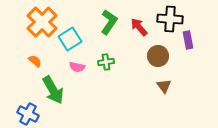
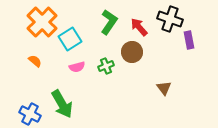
black cross: rotated 15 degrees clockwise
purple rectangle: moved 1 px right
brown circle: moved 26 px left, 4 px up
green cross: moved 4 px down; rotated 14 degrees counterclockwise
pink semicircle: rotated 28 degrees counterclockwise
brown triangle: moved 2 px down
green arrow: moved 9 px right, 14 px down
blue cross: moved 2 px right
